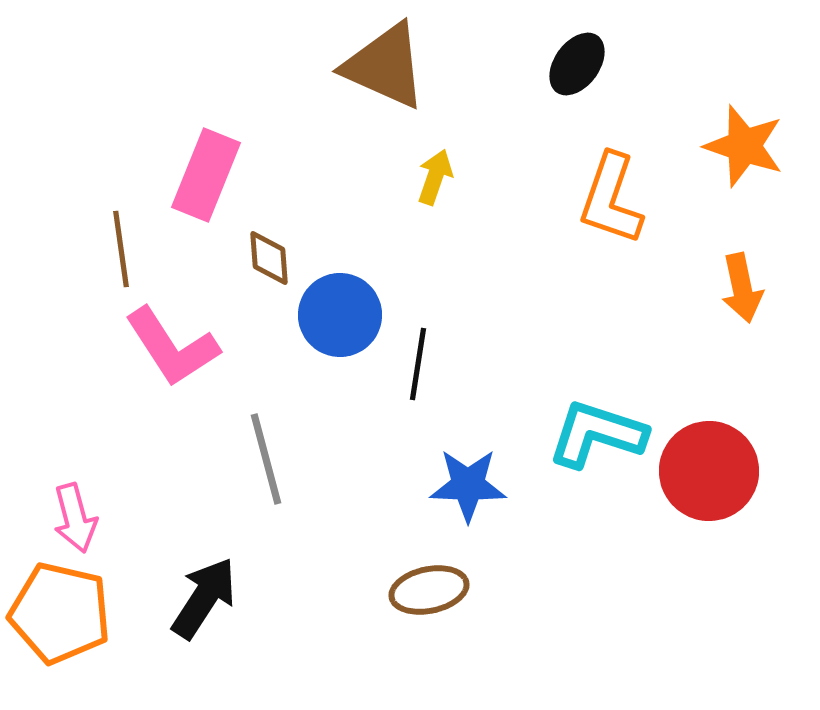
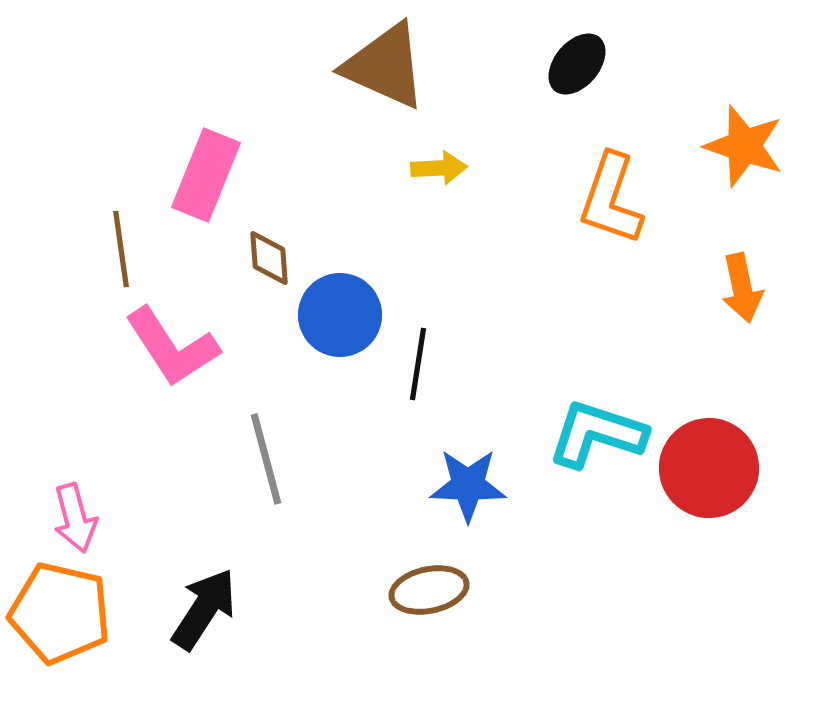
black ellipse: rotated 4 degrees clockwise
yellow arrow: moved 4 px right, 9 px up; rotated 68 degrees clockwise
red circle: moved 3 px up
black arrow: moved 11 px down
